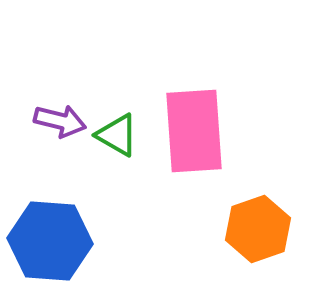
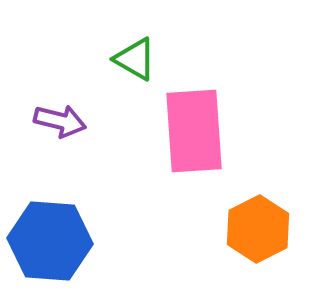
green triangle: moved 18 px right, 76 px up
orange hexagon: rotated 8 degrees counterclockwise
